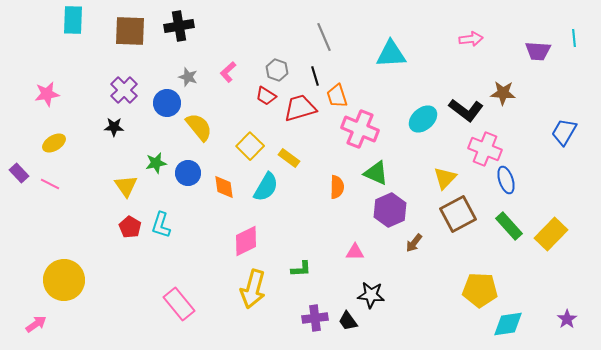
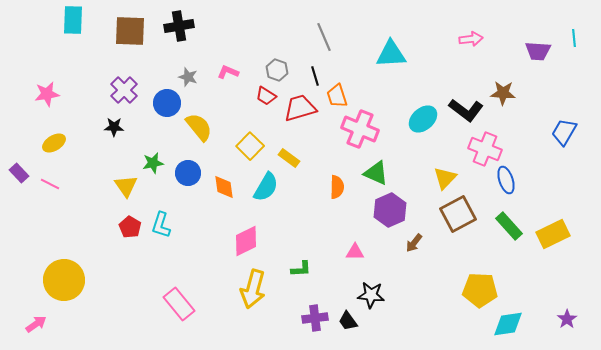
pink L-shape at (228, 72): rotated 65 degrees clockwise
green star at (156, 163): moved 3 px left
yellow rectangle at (551, 234): moved 2 px right; rotated 20 degrees clockwise
